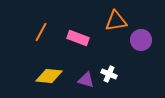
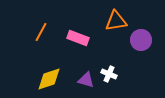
yellow diamond: moved 3 px down; rotated 24 degrees counterclockwise
